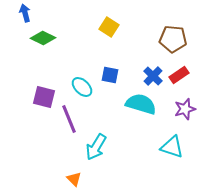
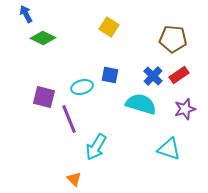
blue arrow: moved 1 px right, 1 px down; rotated 12 degrees counterclockwise
cyan ellipse: rotated 60 degrees counterclockwise
cyan triangle: moved 3 px left, 2 px down
